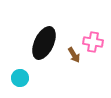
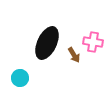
black ellipse: moved 3 px right
